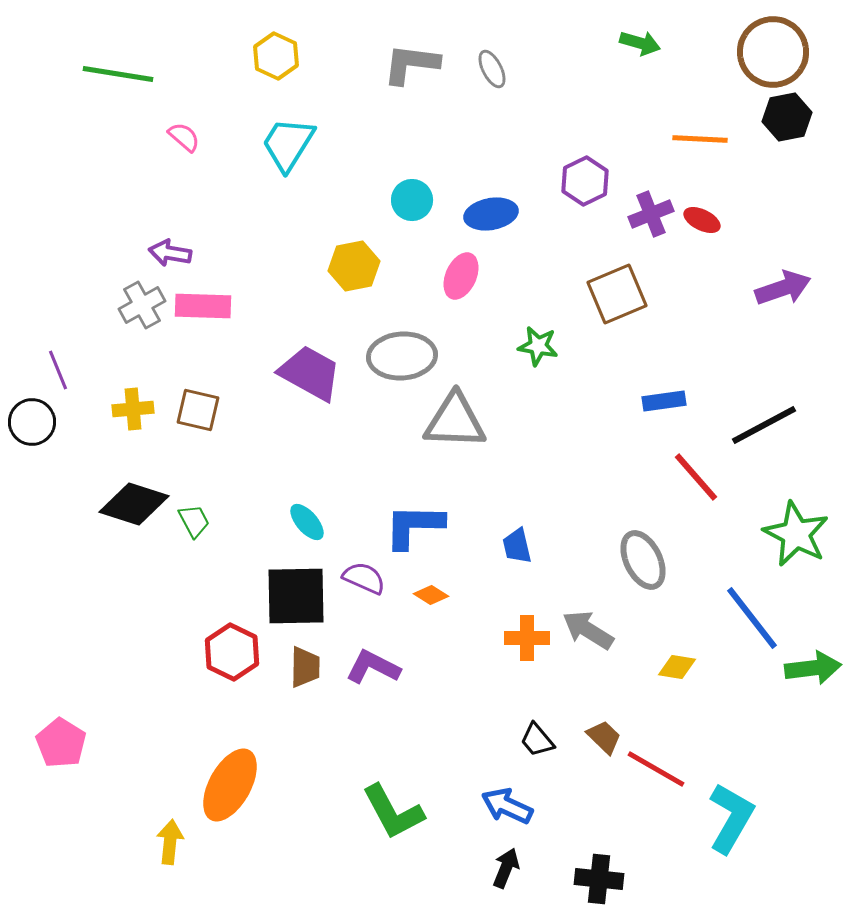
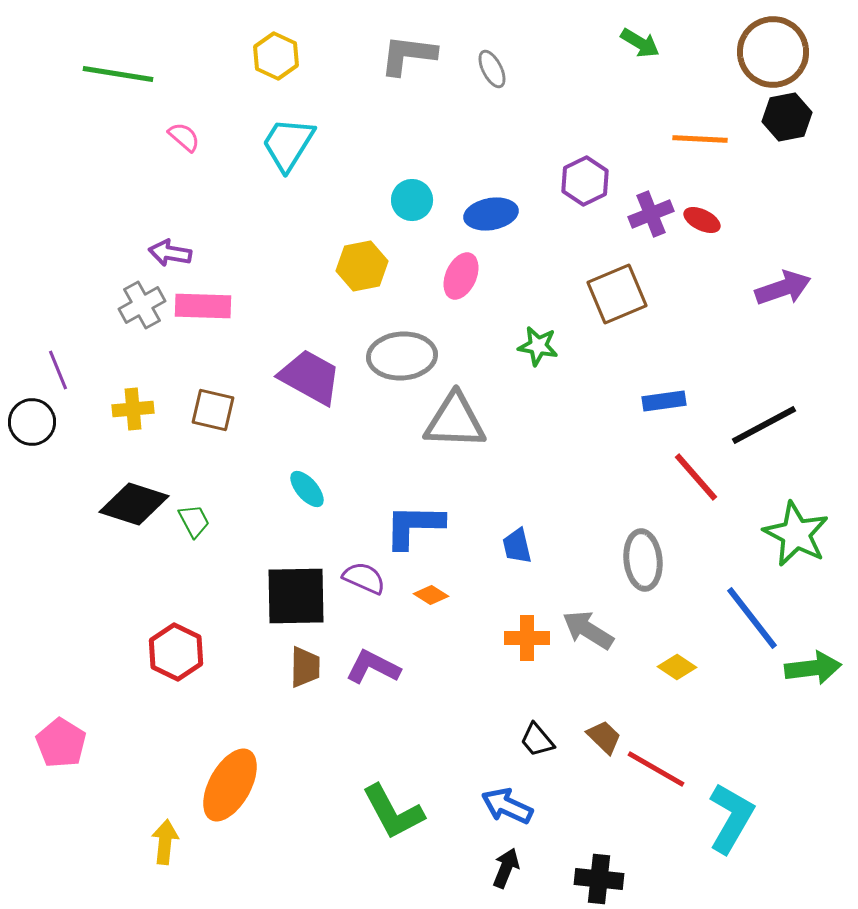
green arrow at (640, 43): rotated 15 degrees clockwise
gray L-shape at (411, 64): moved 3 px left, 9 px up
yellow hexagon at (354, 266): moved 8 px right
purple trapezoid at (310, 373): moved 4 px down
brown square at (198, 410): moved 15 px right
cyan ellipse at (307, 522): moved 33 px up
gray ellipse at (643, 560): rotated 20 degrees clockwise
red hexagon at (232, 652): moved 56 px left
yellow diamond at (677, 667): rotated 24 degrees clockwise
yellow arrow at (170, 842): moved 5 px left
